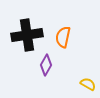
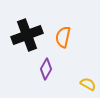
black cross: rotated 12 degrees counterclockwise
purple diamond: moved 4 px down
